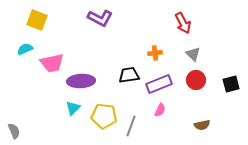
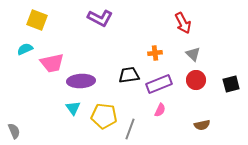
cyan triangle: rotated 21 degrees counterclockwise
gray line: moved 1 px left, 3 px down
